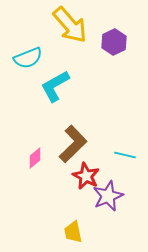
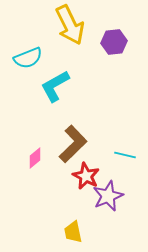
yellow arrow: rotated 15 degrees clockwise
purple hexagon: rotated 20 degrees clockwise
